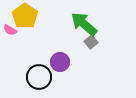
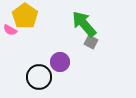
green arrow: rotated 8 degrees clockwise
gray square: rotated 24 degrees counterclockwise
